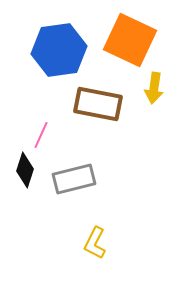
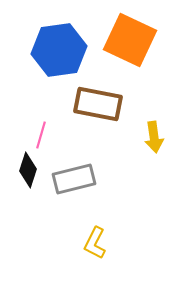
yellow arrow: moved 49 px down; rotated 16 degrees counterclockwise
pink line: rotated 8 degrees counterclockwise
black diamond: moved 3 px right
